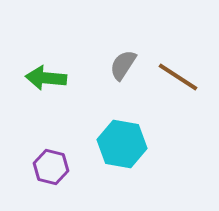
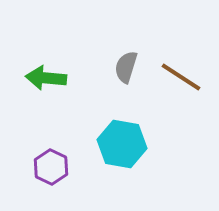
gray semicircle: moved 3 px right, 2 px down; rotated 16 degrees counterclockwise
brown line: moved 3 px right
purple hexagon: rotated 12 degrees clockwise
